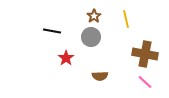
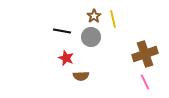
yellow line: moved 13 px left
black line: moved 10 px right
brown cross: rotated 30 degrees counterclockwise
red star: rotated 14 degrees counterclockwise
brown semicircle: moved 19 px left
pink line: rotated 21 degrees clockwise
